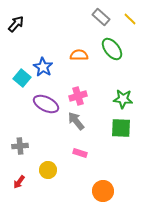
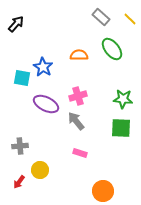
cyan square: rotated 30 degrees counterclockwise
yellow circle: moved 8 px left
